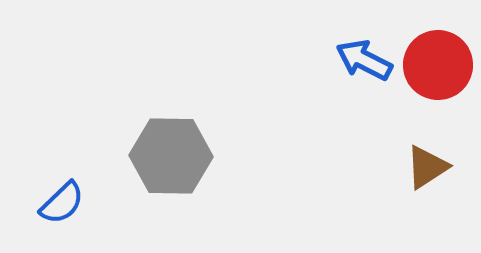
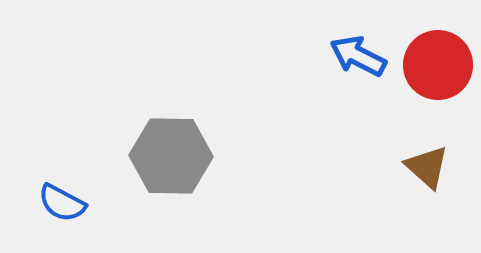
blue arrow: moved 6 px left, 4 px up
brown triangle: rotated 45 degrees counterclockwise
blue semicircle: rotated 72 degrees clockwise
